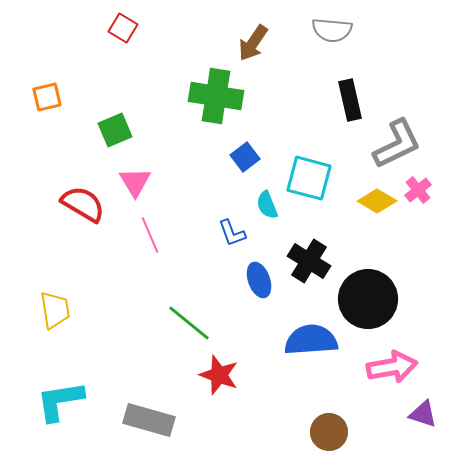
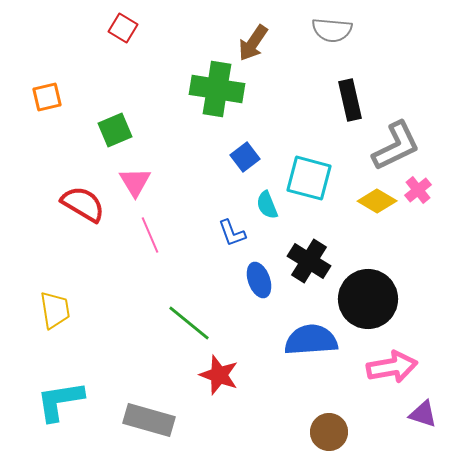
green cross: moved 1 px right, 7 px up
gray L-shape: moved 1 px left, 2 px down
